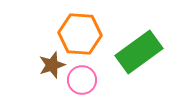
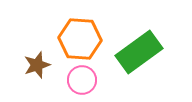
orange hexagon: moved 5 px down
brown star: moved 15 px left
